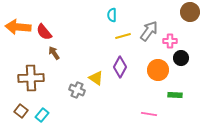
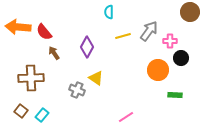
cyan semicircle: moved 3 px left, 3 px up
purple diamond: moved 33 px left, 20 px up
pink line: moved 23 px left, 3 px down; rotated 42 degrees counterclockwise
